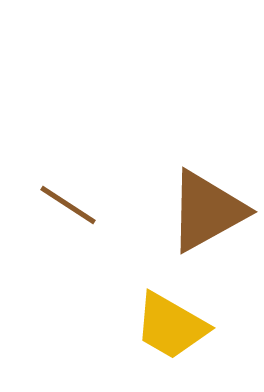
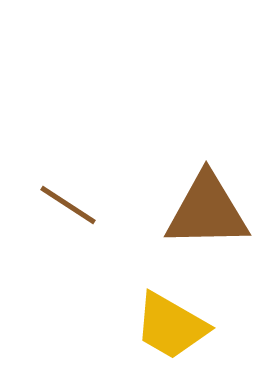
brown triangle: rotated 28 degrees clockwise
